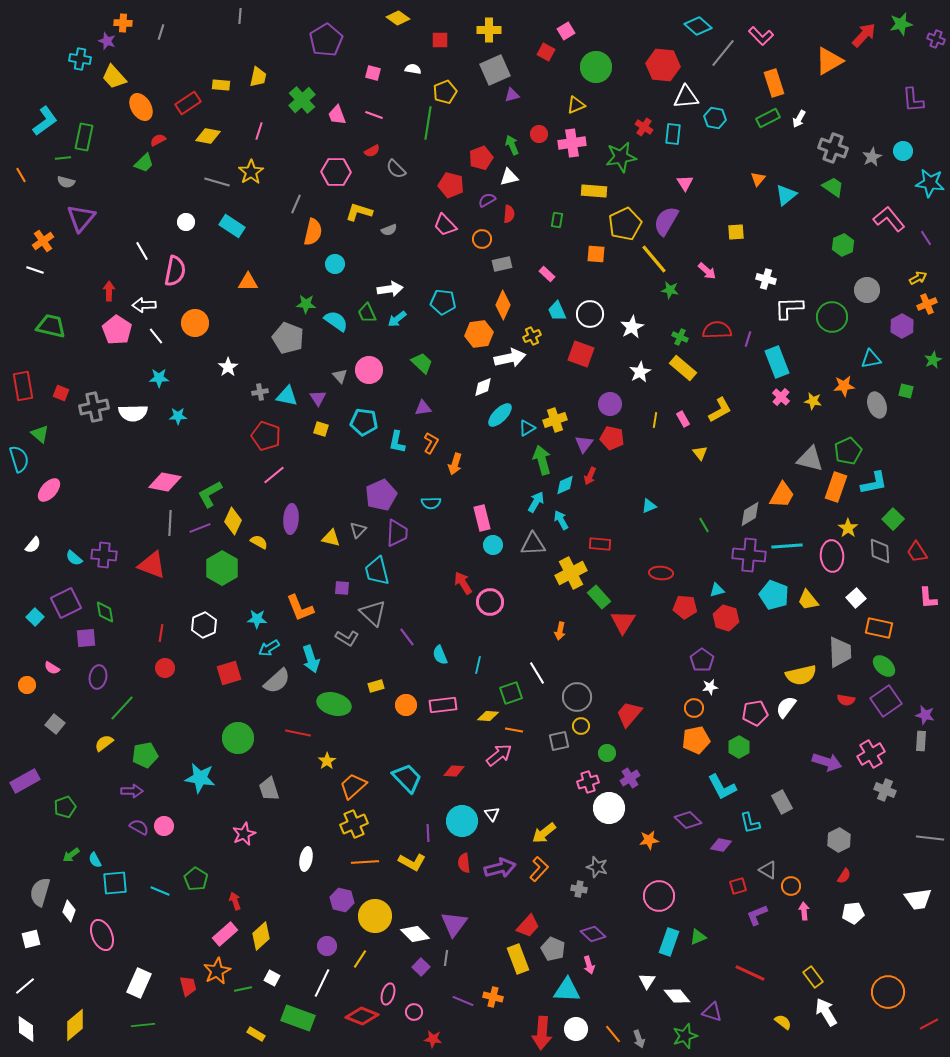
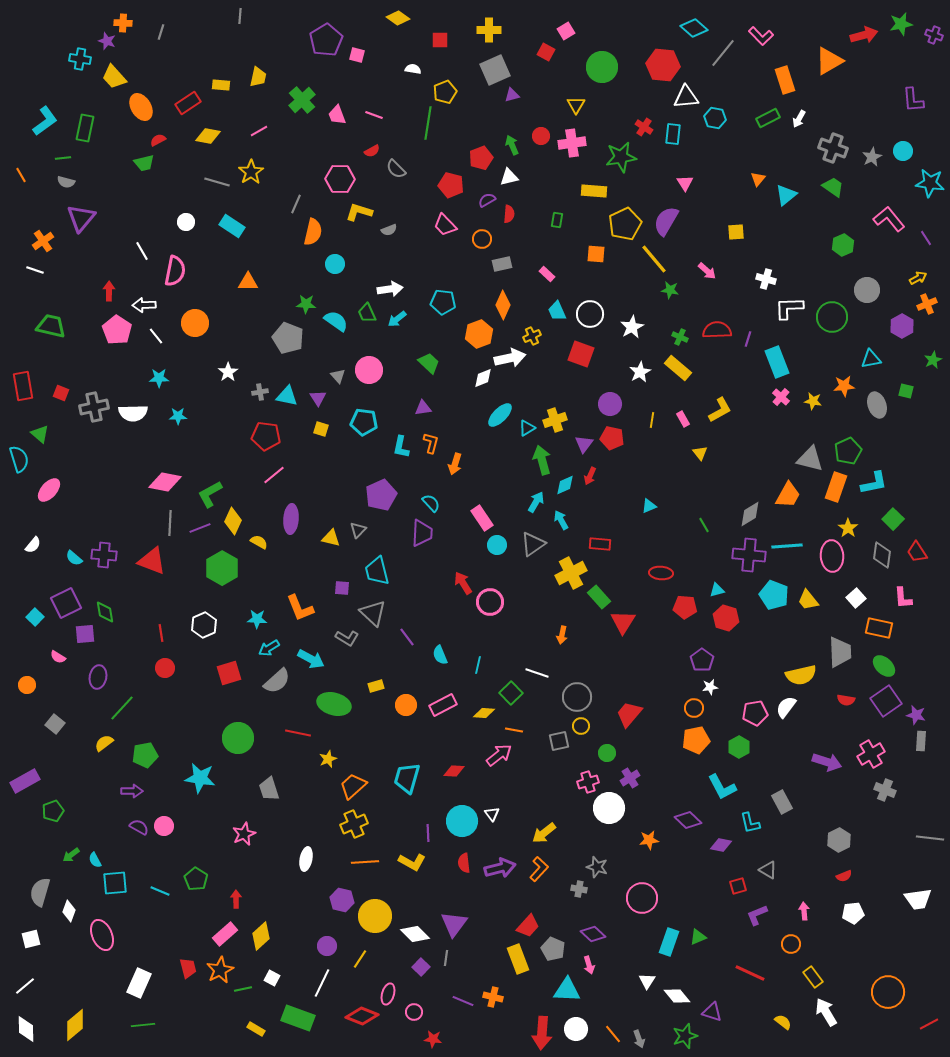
cyan diamond at (698, 26): moved 4 px left, 2 px down
red arrow at (864, 35): rotated 32 degrees clockwise
purple cross at (936, 39): moved 2 px left, 4 px up
green circle at (596, 67): moved 6 px right
pink square at (373, 73): moved 16 px left, 18 px up
orange rectangle at (774, 83): moved 11 px right, 3 px up
yellow triangle at (576, 105): rotated 36 degrees counterclockwise
pink line at (259, 131): rotated 42 degrees clockwise
red circle at (539, 134): moved 2 px right, 2 px down
green rectangle at (84, 137): moved 1 px right, 9 px up
green trapezoid at (144, 163): rotated 30 degrees clockwise
pink hexagon at (336, 172): moved 4 px right, 7 px down
orange hexagon at (479, 334): rotated 12 degrees counterclockwise
green trapezoid at (422, 363): moved 7 px right
white star at (228, 367): moved 5 px down
yellow rectangle at (683, 368): moved 5 px left
gray triangle at (340, 376): moved 2 px left
white diamond at (483, 387): moved 9 px up
yellow line at (655, 420): moved 3 px left
red pentagon at (266, 436): rotated 12 degrees counterclockwise
cyan L-shape at (397, 442): moved 4 px right, 5 px down
orange L-shape at (431, 443): rotated 15 degrees counterclockwise
orange trapezoid at (782, 495): moved 6 px right
cyan semicircle at (431, 503): rotated 132 degrees counterclockwise
pink rectangle at (482, 518): rotated 20 degrees counterclockwise
purple trapezoid at (397, 533): moved 25 px right
gray triangle at (533, 544): rotated 32 degrees counterclockwise
cyan circle at (493, 545): moved 4 px right
gray diamond at (880, 551): moved 2 px right, 4 px down; rotated 12 degrees clockwise
red triangle at (152, 565): moved 4 px up
pink L-shape at (928, 598): moved 25 px left
orange arrow at (560, 631): moved 2 px right, 4 px down
red line at (161, 633): rotated 18 degrees counterclockwise
purple square at (86, 638): moved 1 px left, 4 px up
cyan arrow at (311, 659): rotated 44 degrees counterclockwise
pink semicircle at (52, 668): moved 6 px right, 11 px up
white line at (537, 673): rotated 40 degrees counterclockwise
green square at (511, 693): rotated 25 degrees counterclockwise
pink rectangle at (443, 705): rotated 20 degrees counterclockwise
purple star at (925, 715): moved 9 px left
yellow diamond at (488, 716): moved 4 px left, 3 px up
yellow star at (327, 761): moved 1 px right, 2 px up; rotated 12 degrees clockwise
cyan trapezoid at (407, 778): rotated 120 degrees counterclockwise
green pentagon at (65, 807): moved 12 px left, 4 px down
red semicircle at (844, 876): rotated 35 degrees clockwise
orange circle at (791, 886): moved 58 px down
pink circle at (659, 896): moved 17 px left, 2 px down
red arrow at (235, 901): moved 1 px right, 2 px up; rotated 18 degrees clockwise
orange star at (217, 971): moved 3 px right, 1 px up
red trapezoid at (188, 986): moved 18 px up
yellow rectangle at (256, 1034): moved 5 px up
